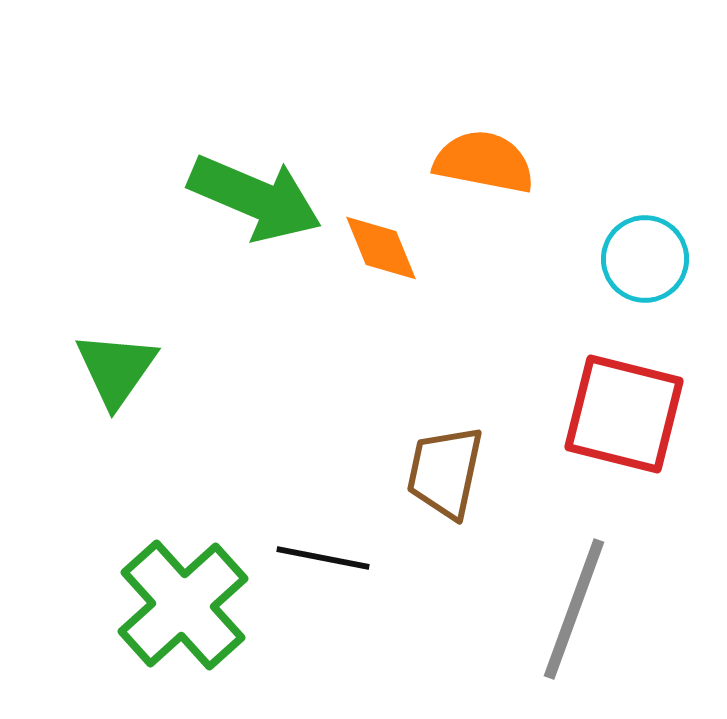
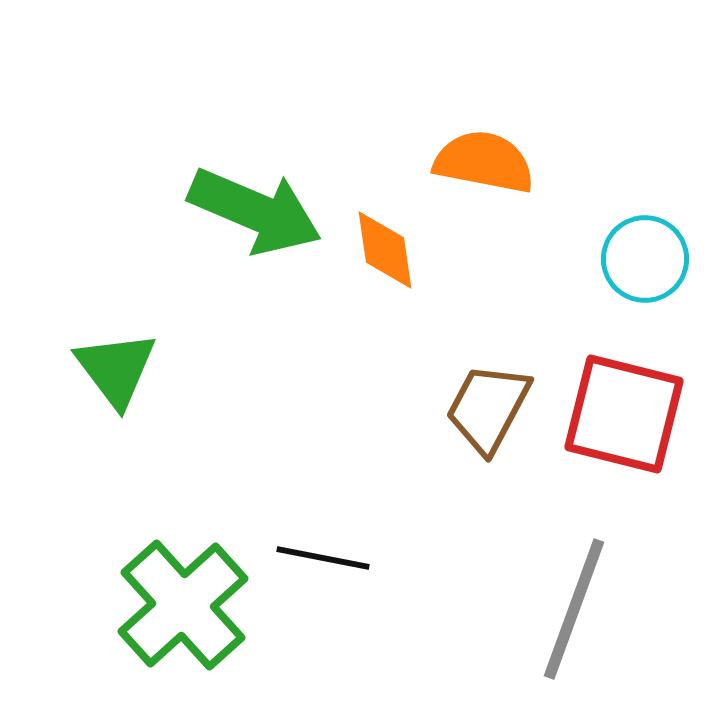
green arrow: moved 13 px down
orange diamond: moved 4 px right, 2 px down; rotated 14 degrees clockwise
green triangle: rotated 12 degrees counterclockwise
brown trapezoid: moved 43 px right, 64 px up; rotated 16 degrees clockwise
